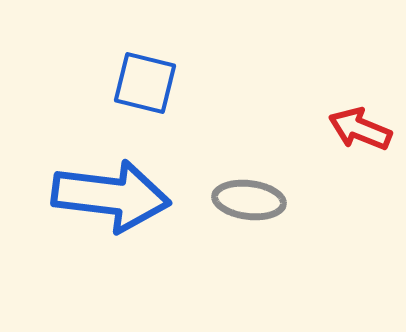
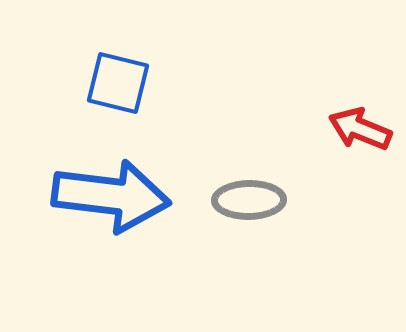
blue square: moved 27 px left
gray ellipse: rotated 8 degrees counterclockwise
